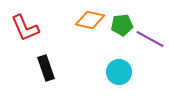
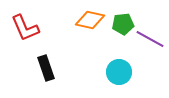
green pentagon: moved 1 px right, 1 px up
